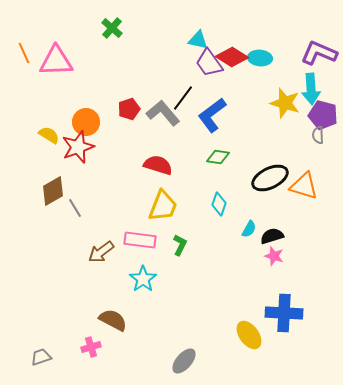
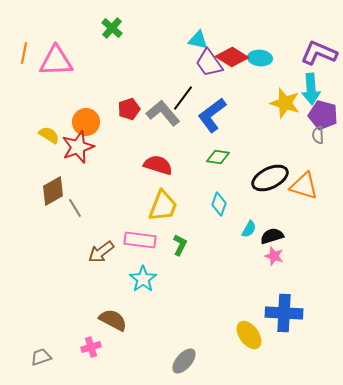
orange line: rotated 35 degrees clockwise
